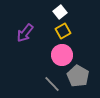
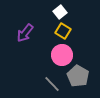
yellow square: rotated 28 degrees counterclockwise
